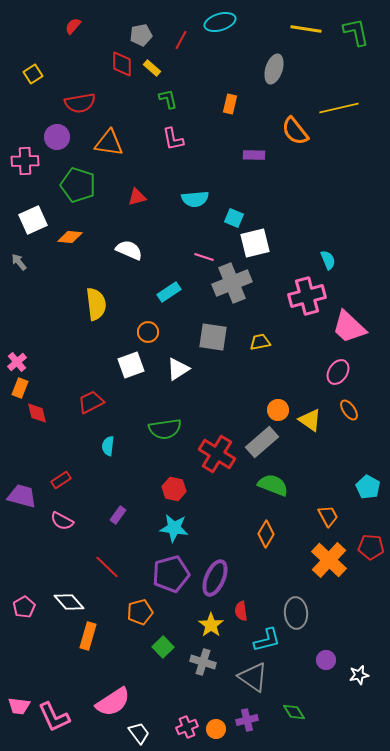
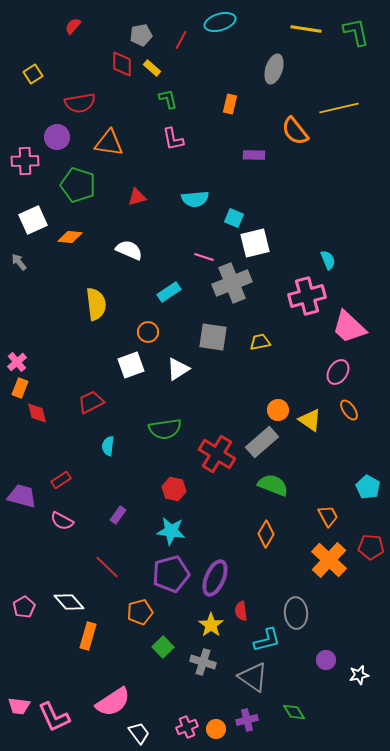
cyan star at (174, 528): moved 3 px left, 3 px down
